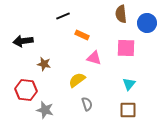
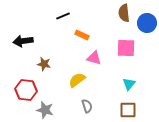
brown semicircle: moved 3 px right, 1 px up
gray semicircle: moved 2 px down
